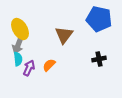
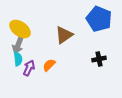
blue pentagon: rotated 10 degrees clockwise
yellow ellipse: rotated 25 degrees counterclockwise
brown triangle: rotated 18 degrees clockwise
